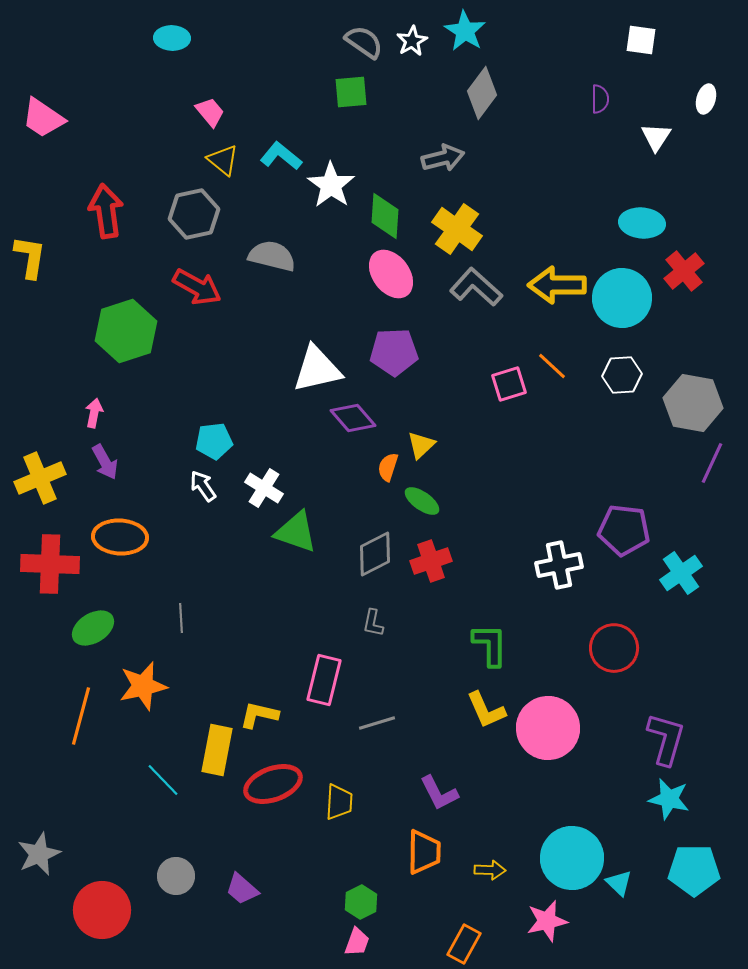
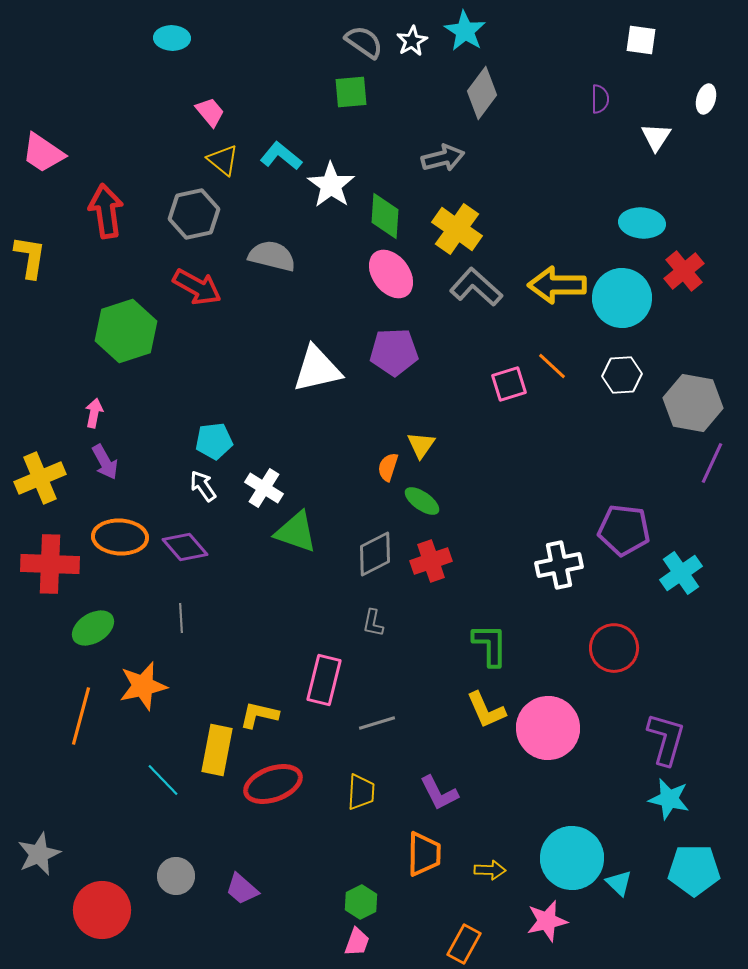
pink trapezoid at (43, 118): moved 35 px down
purple diamond at (353, 418): moved 168 px left, 129 px down
yellow triangle at (421, 445): rotated 12 degrees counterclockwise
yellow trapezoid at (339, 802): moved 22 px right, 10 px up
orange trapezoid at (424, 852): moved 2 px down
